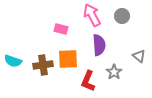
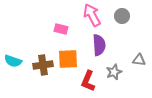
gray triangle: moved 4 px down; rotated 32 degrees counterclockwise
gray star: rotated 14 degrees clockwise
